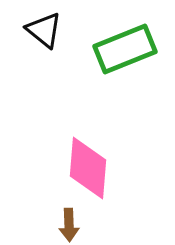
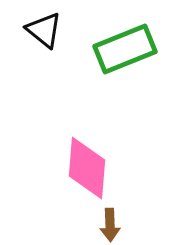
pink diamond: moved 1 px left
brown arrow: moved 41 px right
